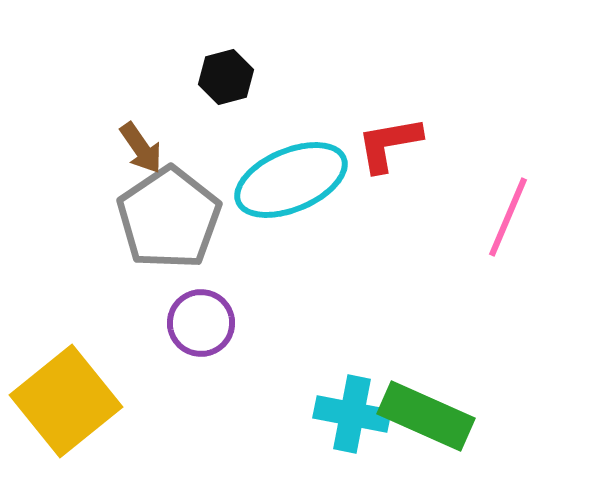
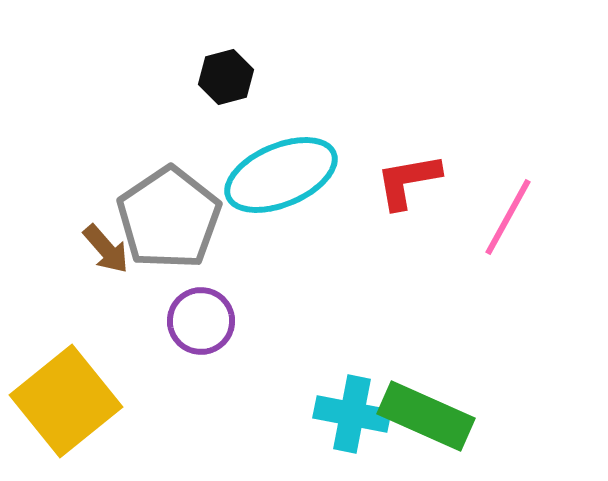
red L-shape: moved 19 px right, 37 px down
brown arrow: moved 35 px left, 101 px down; rotated 6 degrees counterclockwise
cyan ellipse: moved 10 px left, 5 px up
pink line: rotated 6 degrees clockwise
purple circle: moved 2 px up
